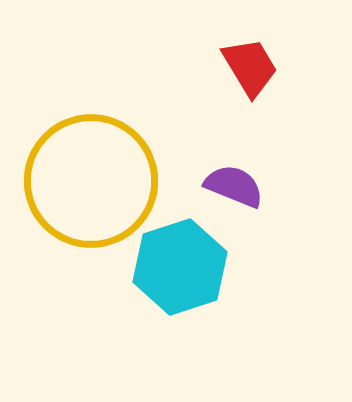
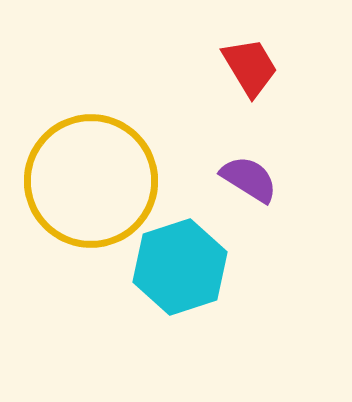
purple semicircle: moved 15 px right, 7 px up; rotated 10 degrees clockwise
